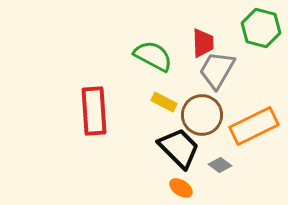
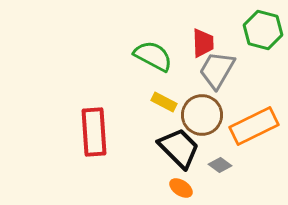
green hexagon: moved 2 px right, 2 px down
red rectangle: moved 21 px down
